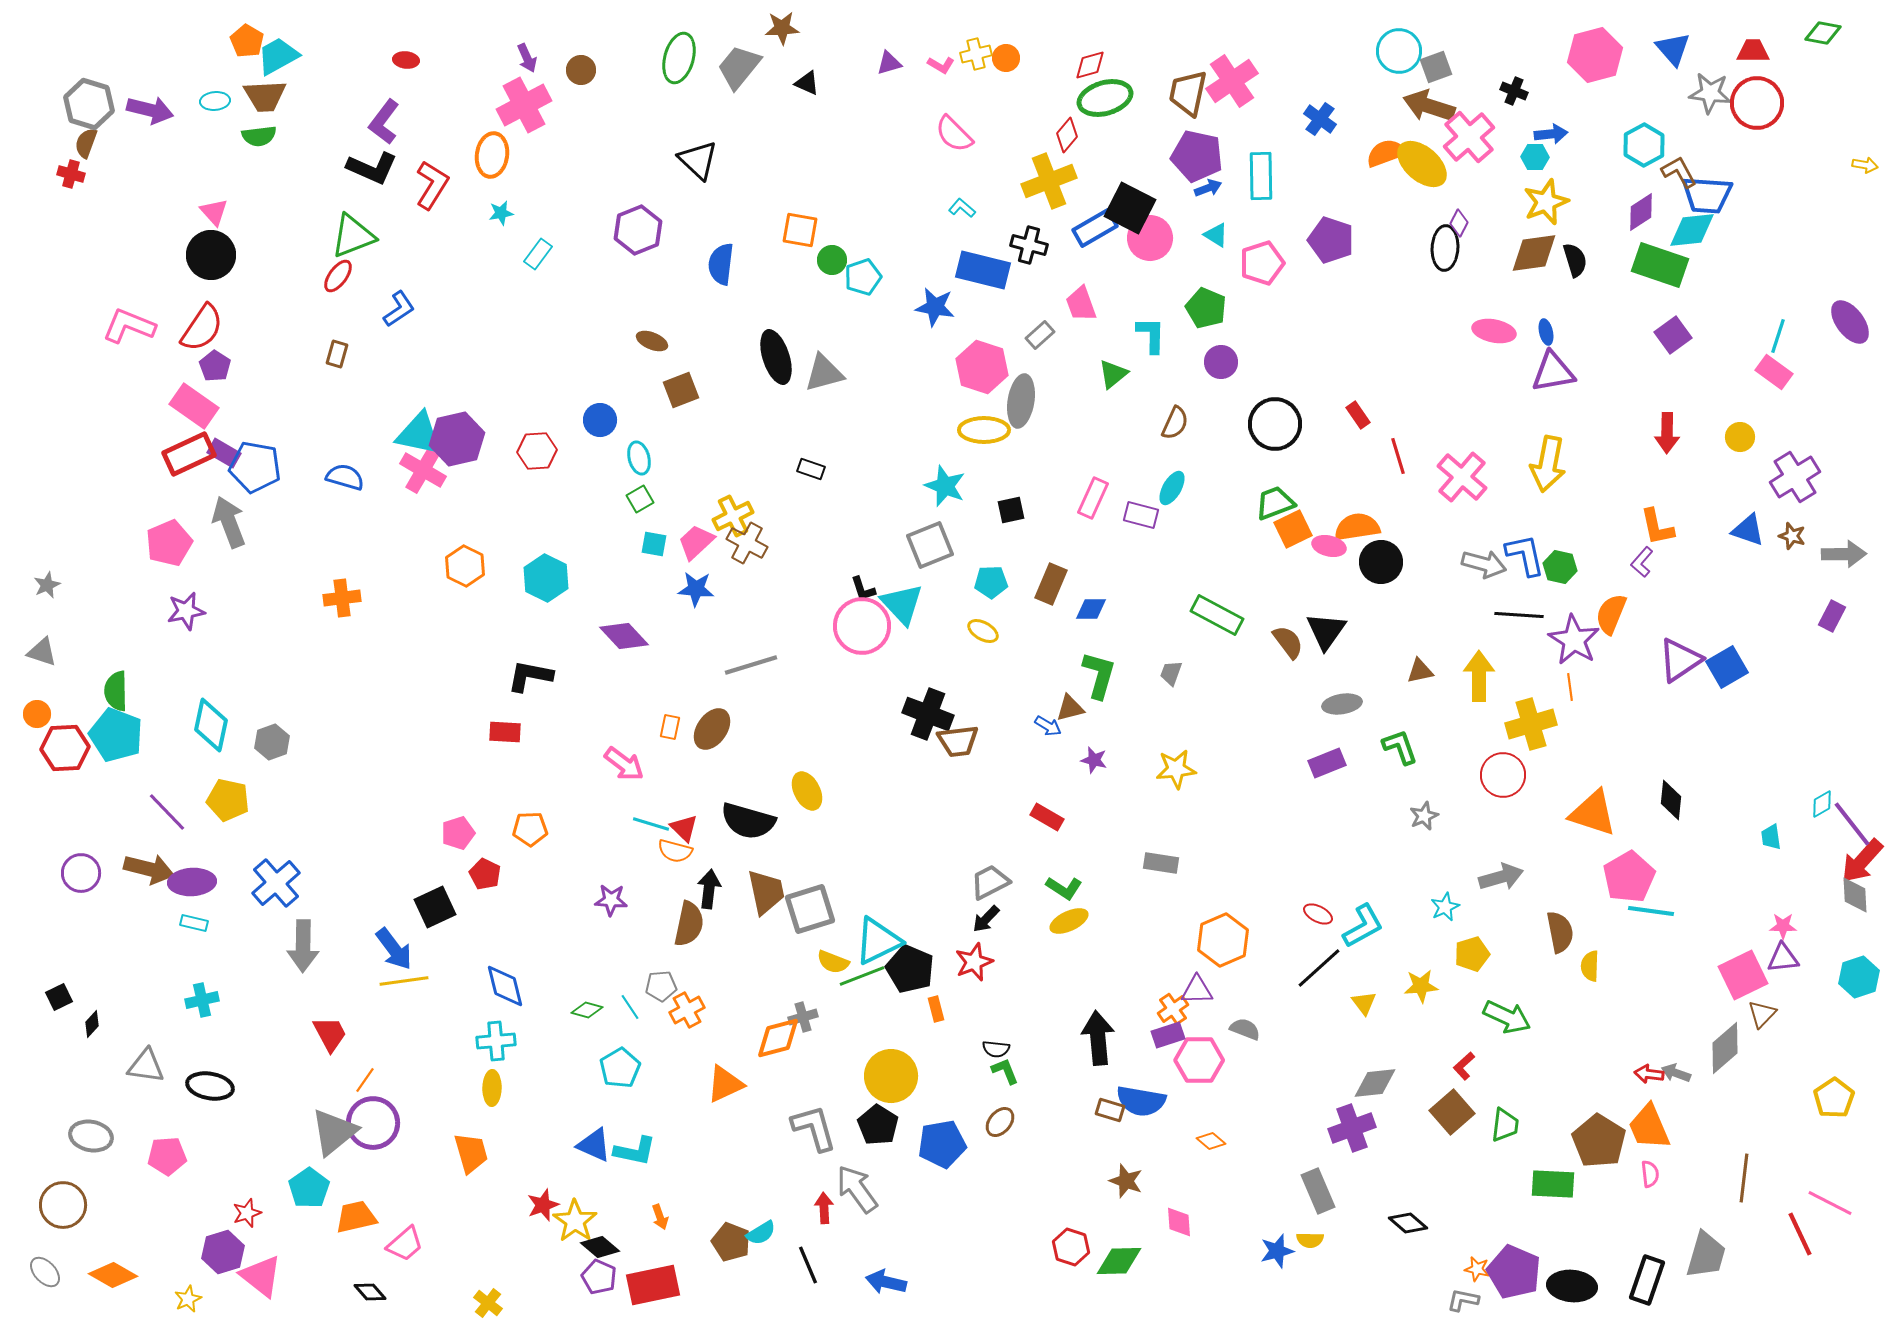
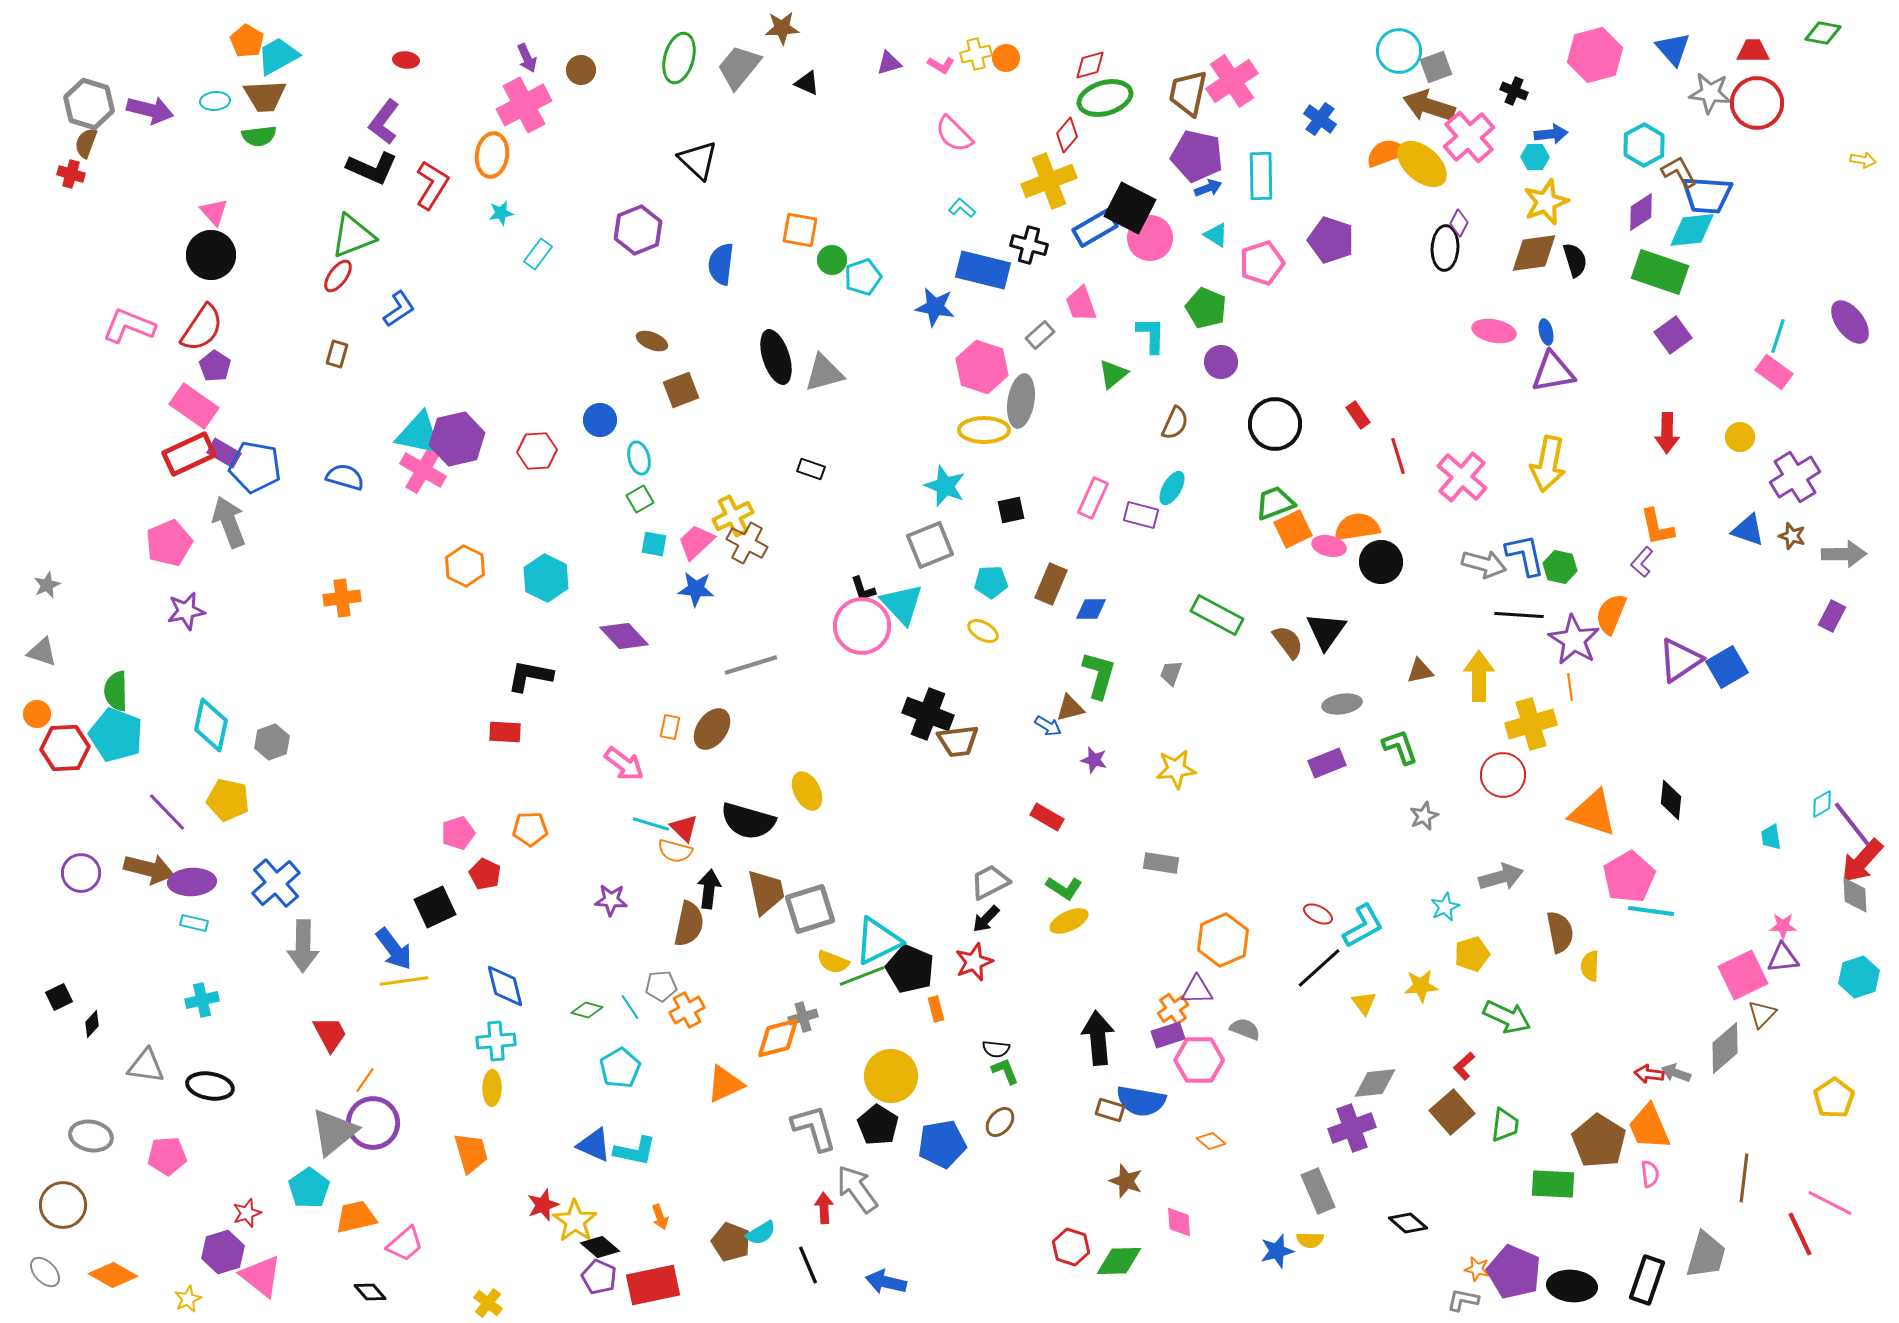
yellow arrow at (1865, 165): moved 2 px left, 5 px up
green rectangle at (1660, 265): moved 7 px down
